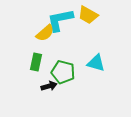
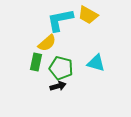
yellow semicircle: moved 2 px right, 10 px down
green pentagon: moved 2 px left, 4 px up
black arrow: moved 9 px right
